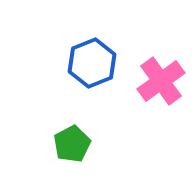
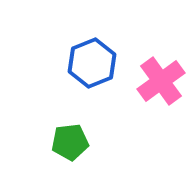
green pentagon: moved 2 px left, 2 px up; rotated 21 degrees clockwise
